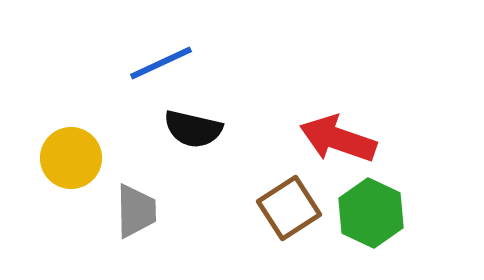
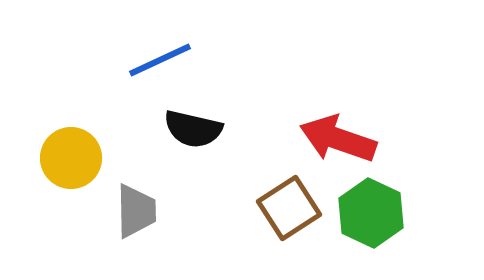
blue line: moved 1 px left, 3 px up
